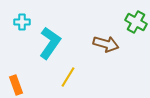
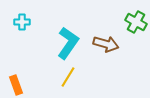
cyan L-shape: moved 18 px right
